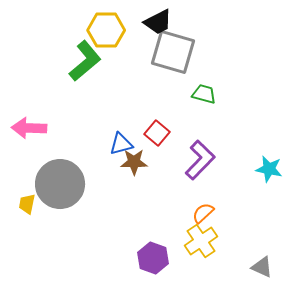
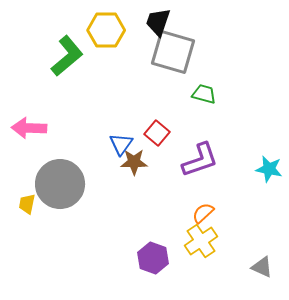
black trapezoid: rotated 136 degrees clockwise
green L-shape: moved 18 px left, 5 px up
blue triangle: rotated 40 degrees counterclockwise
purple L-shape: rotated 27 degrees clockwise
